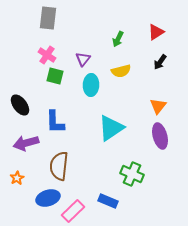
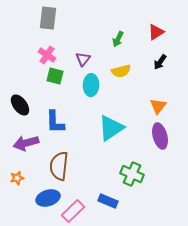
orange star: rotated 16 degrees clockwise
